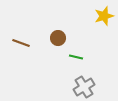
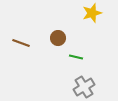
yellow star: moved 12 px left, 3 px up
